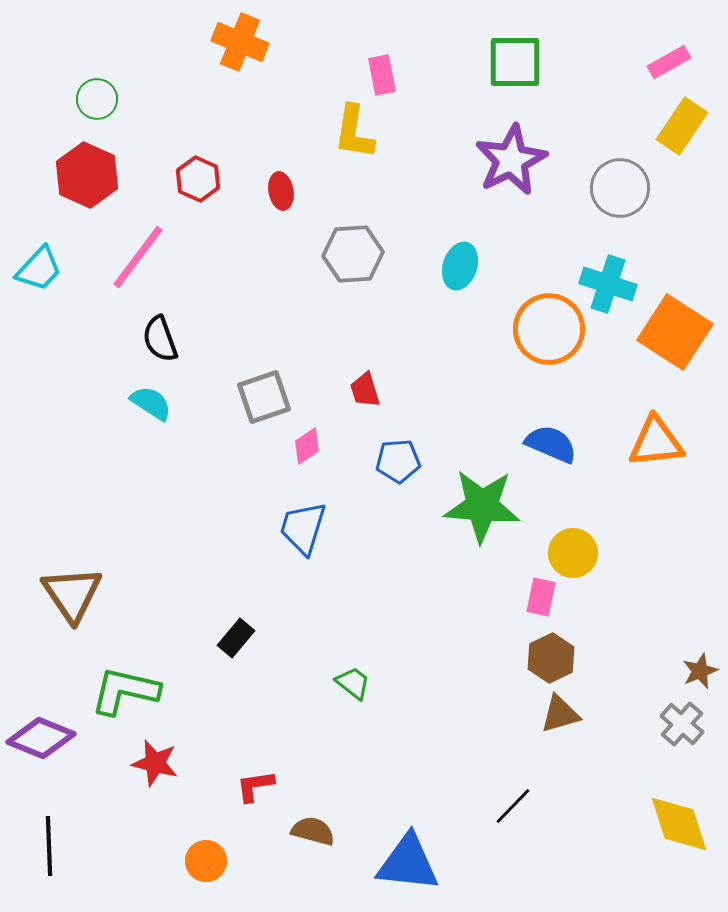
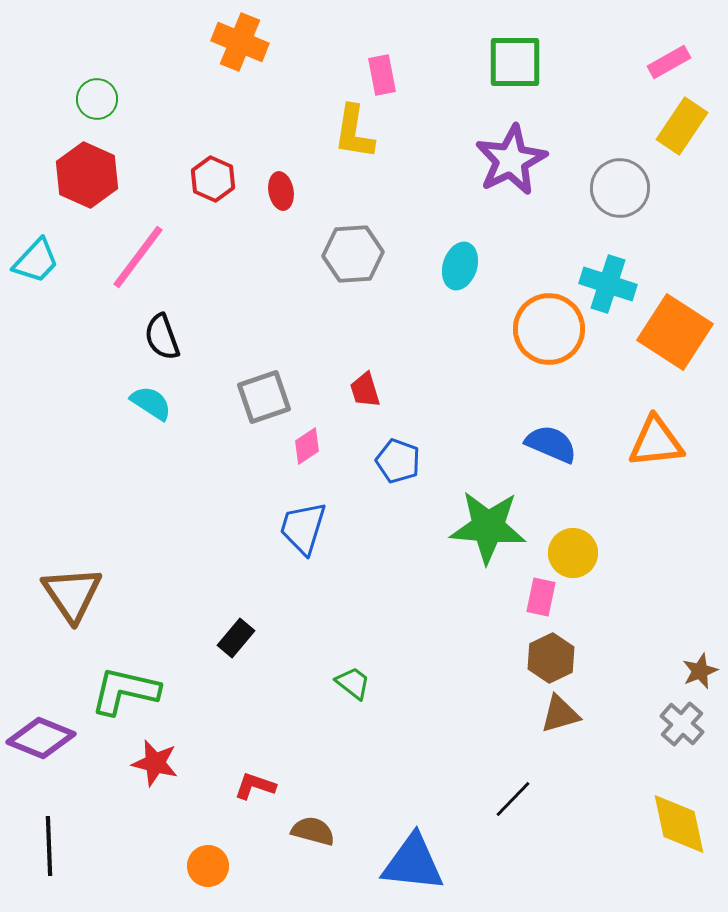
red hexagon at (198, 179): moved 15 px right
cyan trapezoid at (39, 269): moved 3 px left, 8 px up
black semicircle at (160, 339): moved 2 px right, 2 px up
blue pentagon at (398, 461): rotated 24 degrees clockwise
green star at (482, 506): moved 6 px right, 21 px down
red L-shape at (255, 786): rotated 27 degrees clockwise
black line at (513, 806): moved 7 px up
yellow diamond at (679, 824): rotated 6 degrees clockwise
orange circle at (206, 861): moved 2 px right, 5 px down
blue triangle at (408, 863): moved 5 px right
